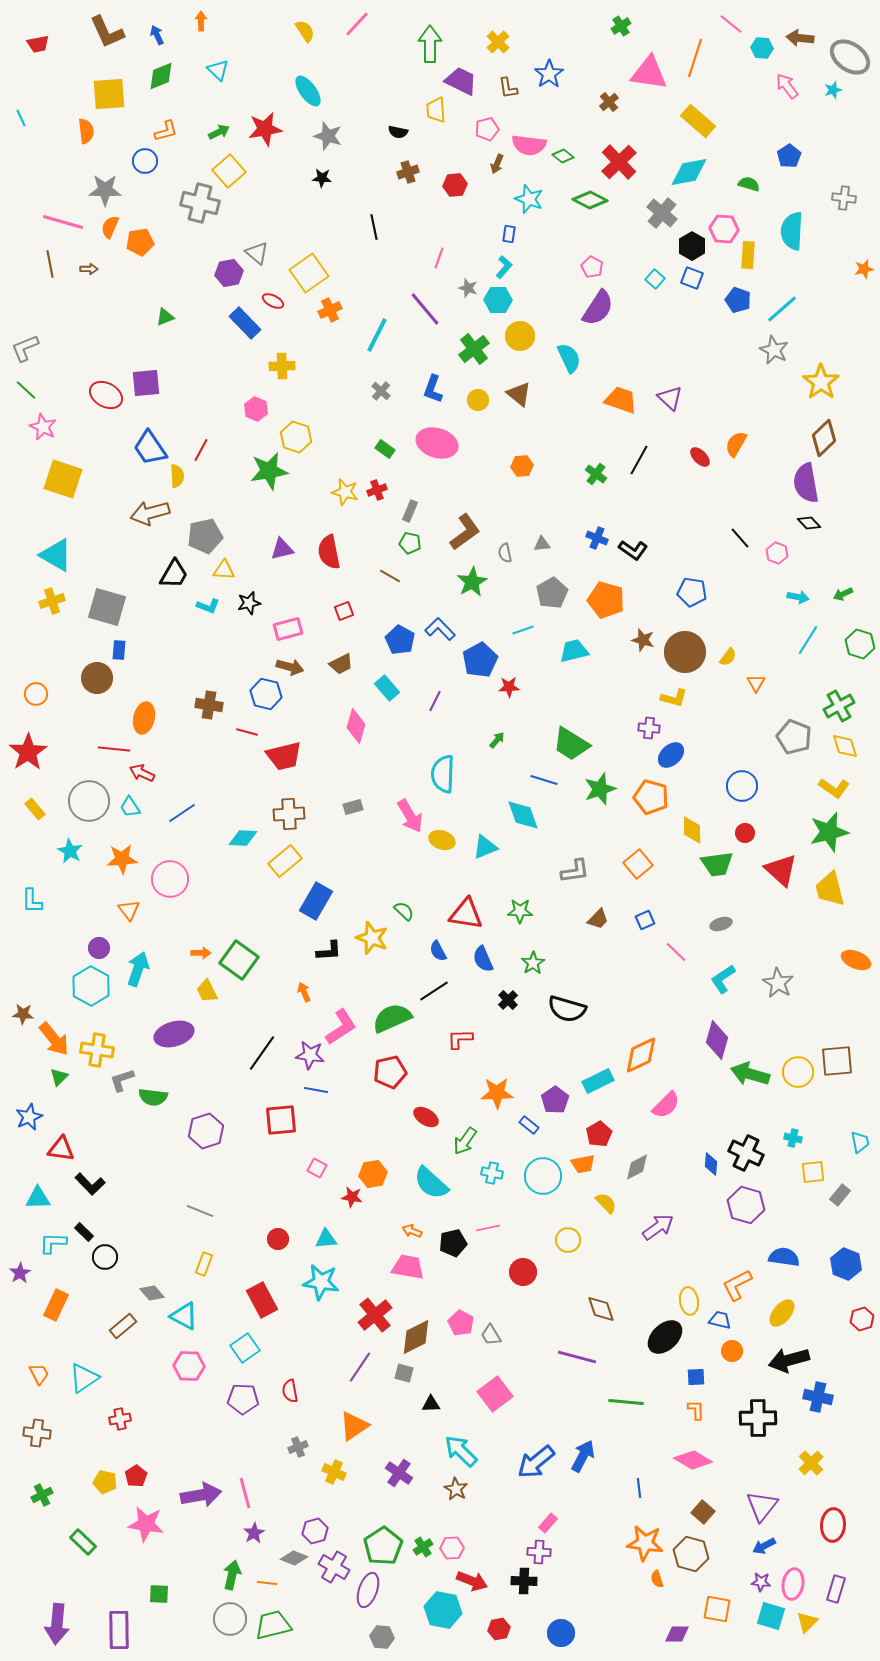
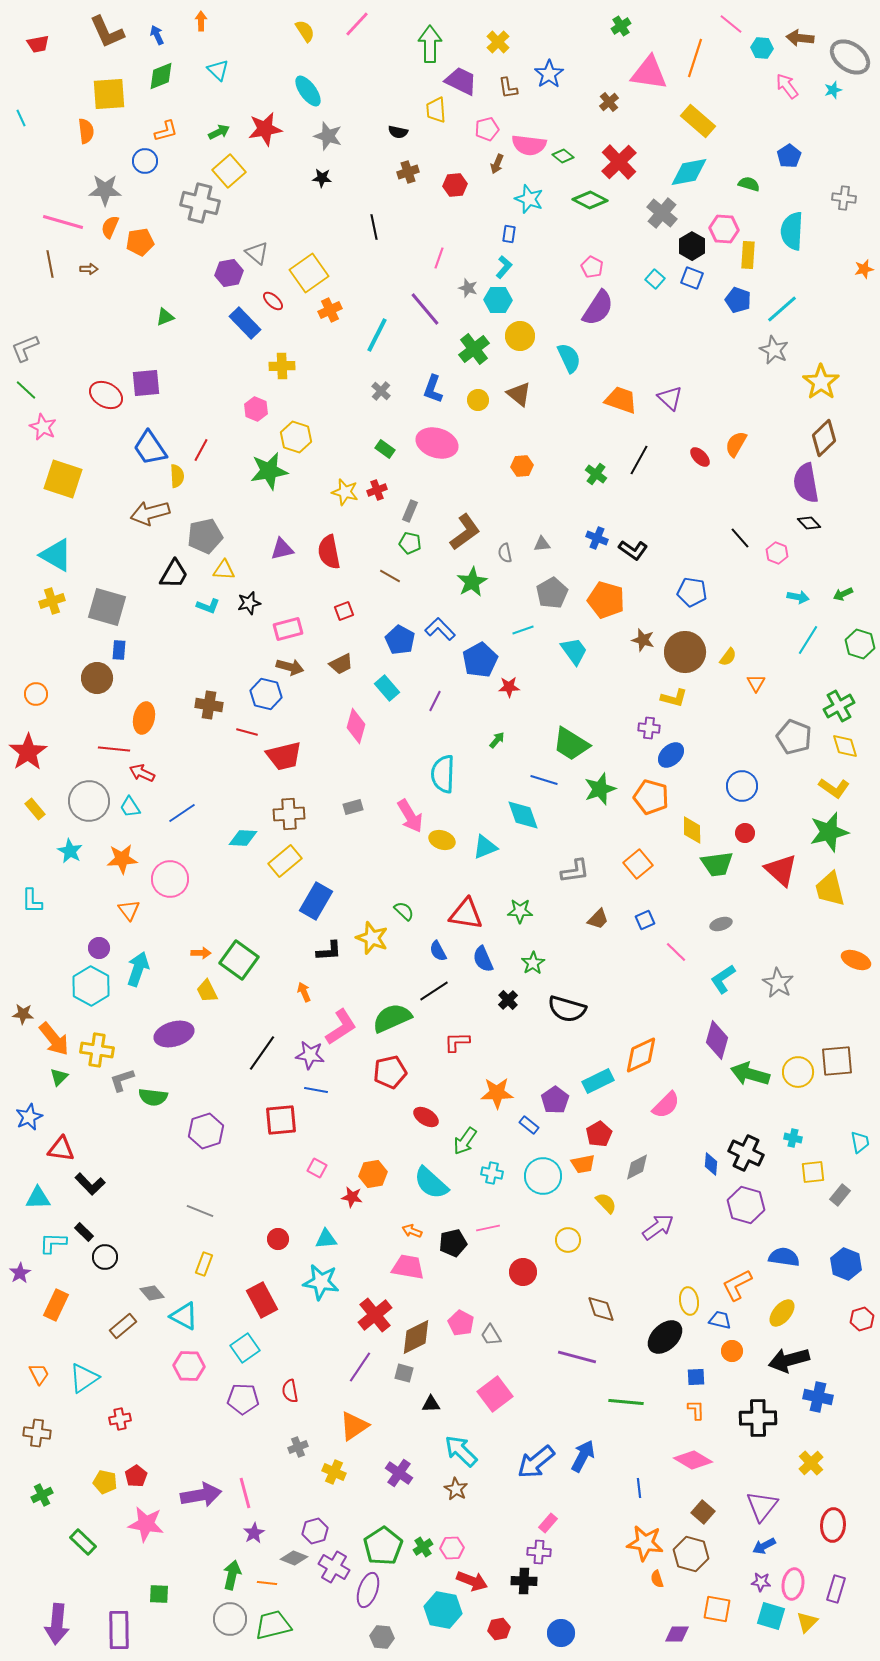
red ellipse at (273, 301): rotated 15 degrees clockwise
cyan trapezoid at (574, 651): rotated 68 degrees clockwise
red L-shape at (460, 1039): moved 3 px left, 3 px down
